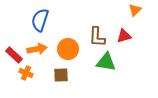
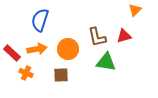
brown L-shape: rotated 15 degrees counterclockwise
red rectangle: moved 2 px left, 2 px up
